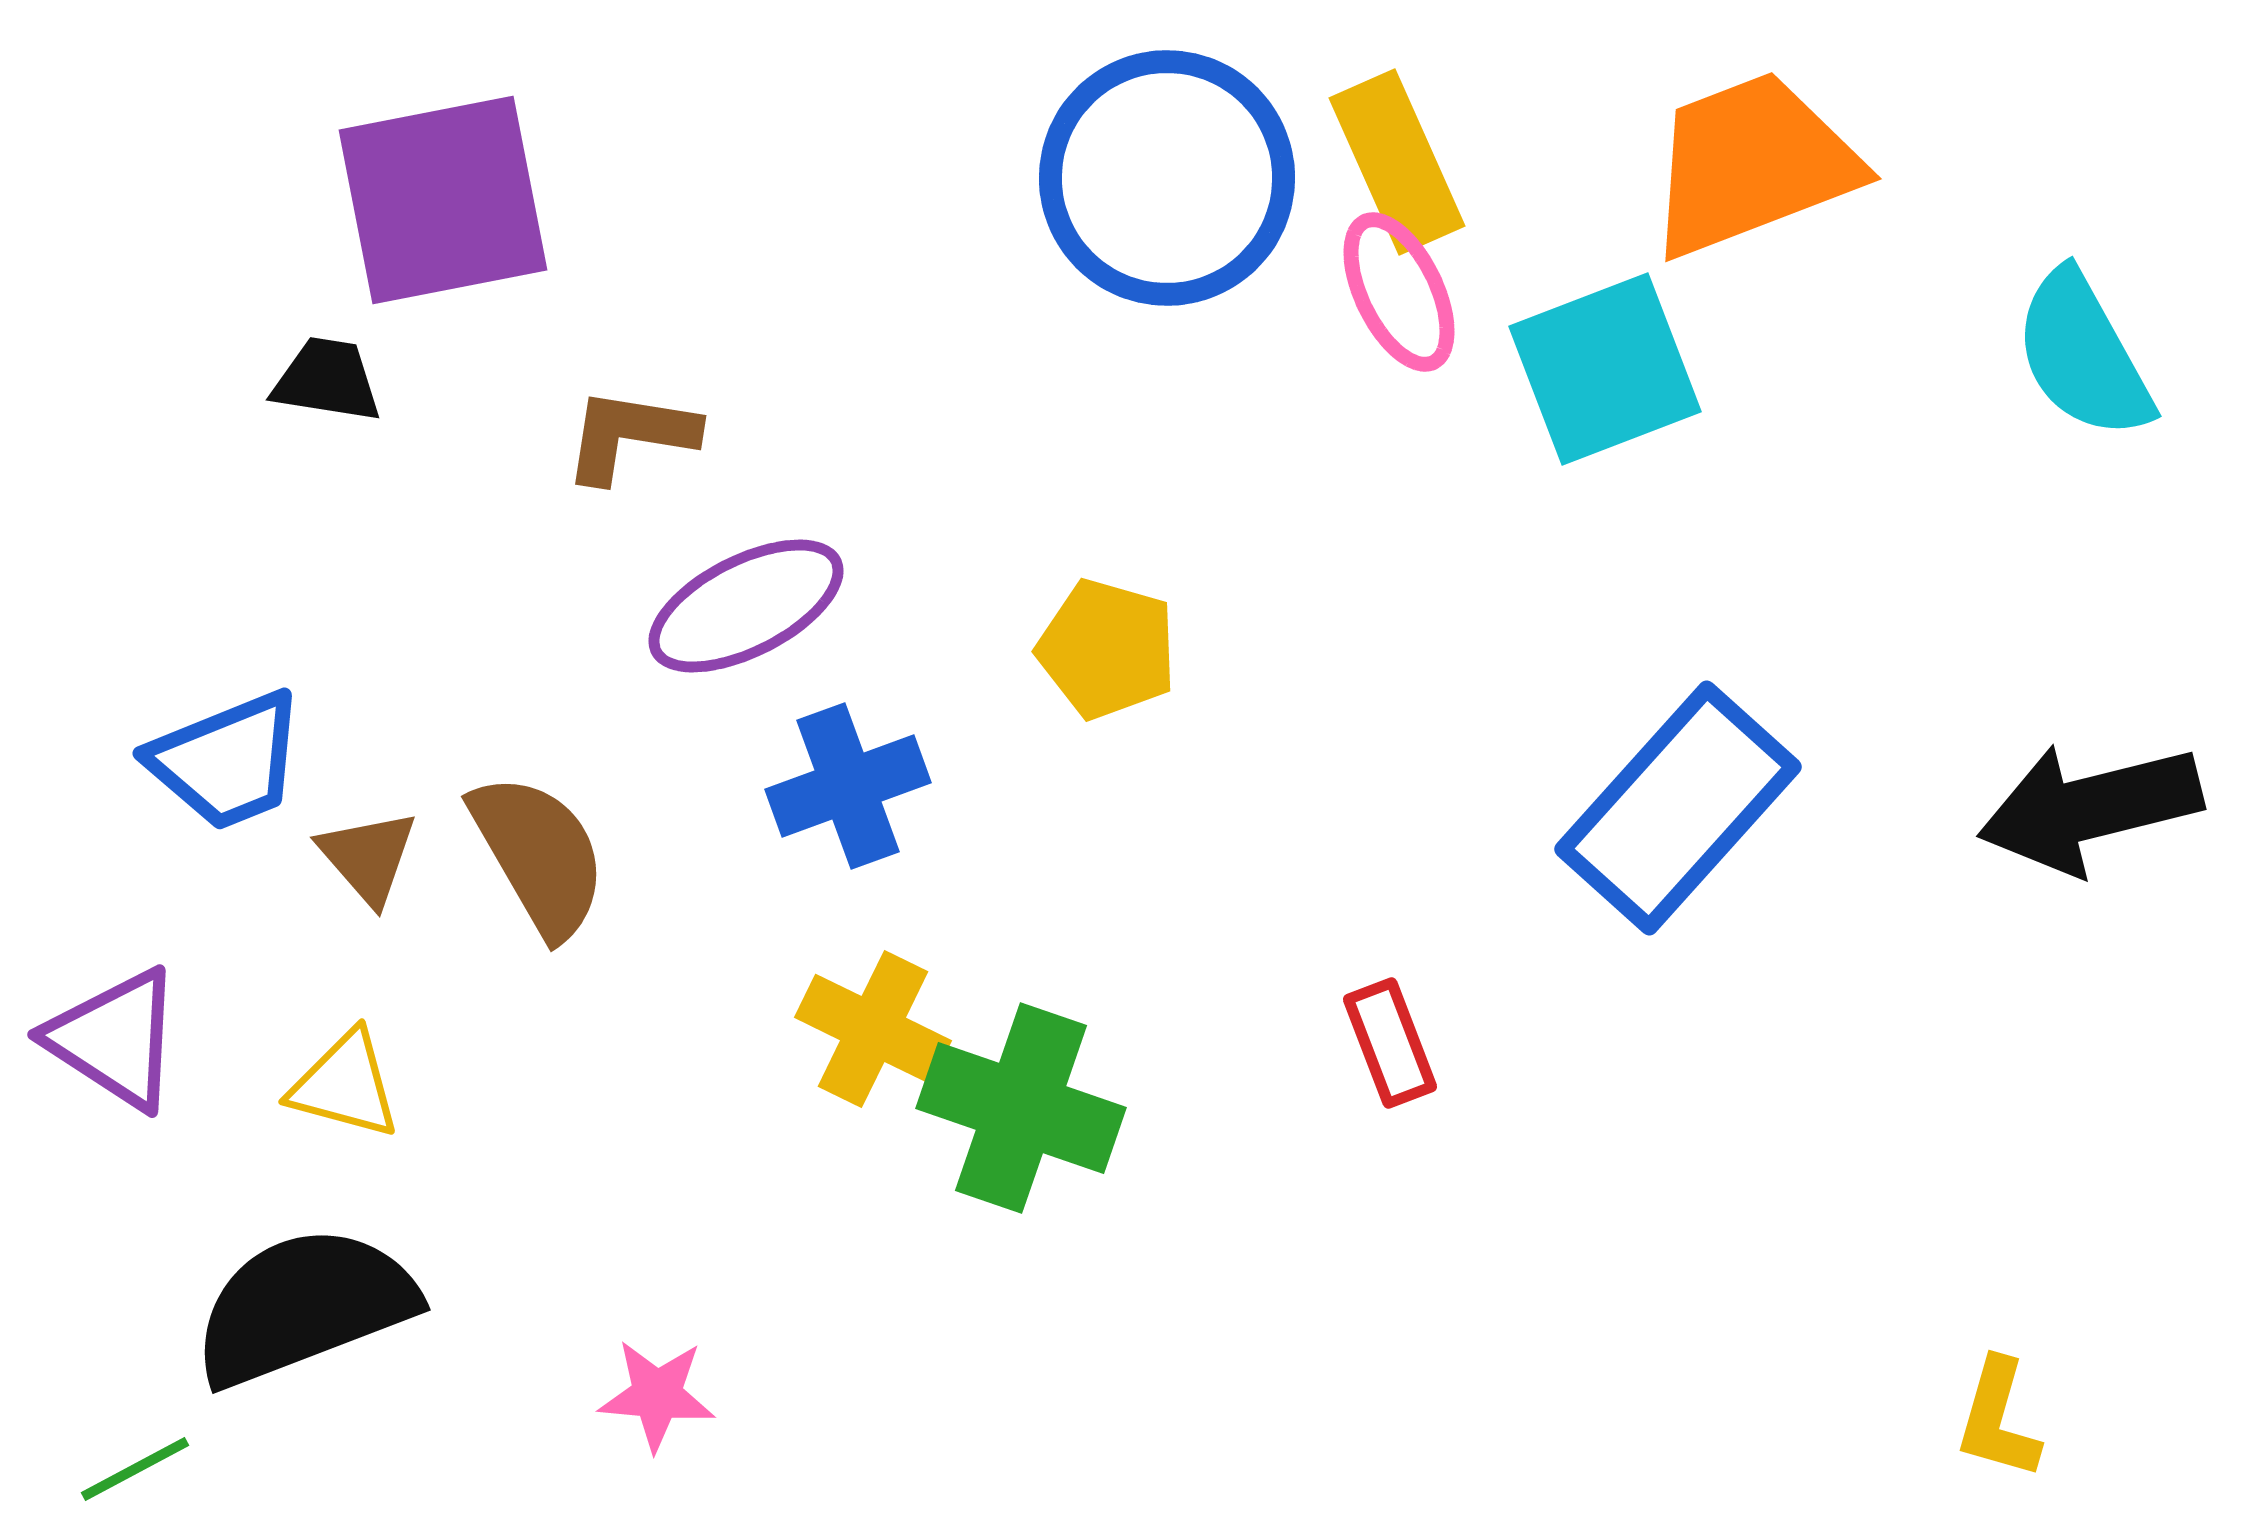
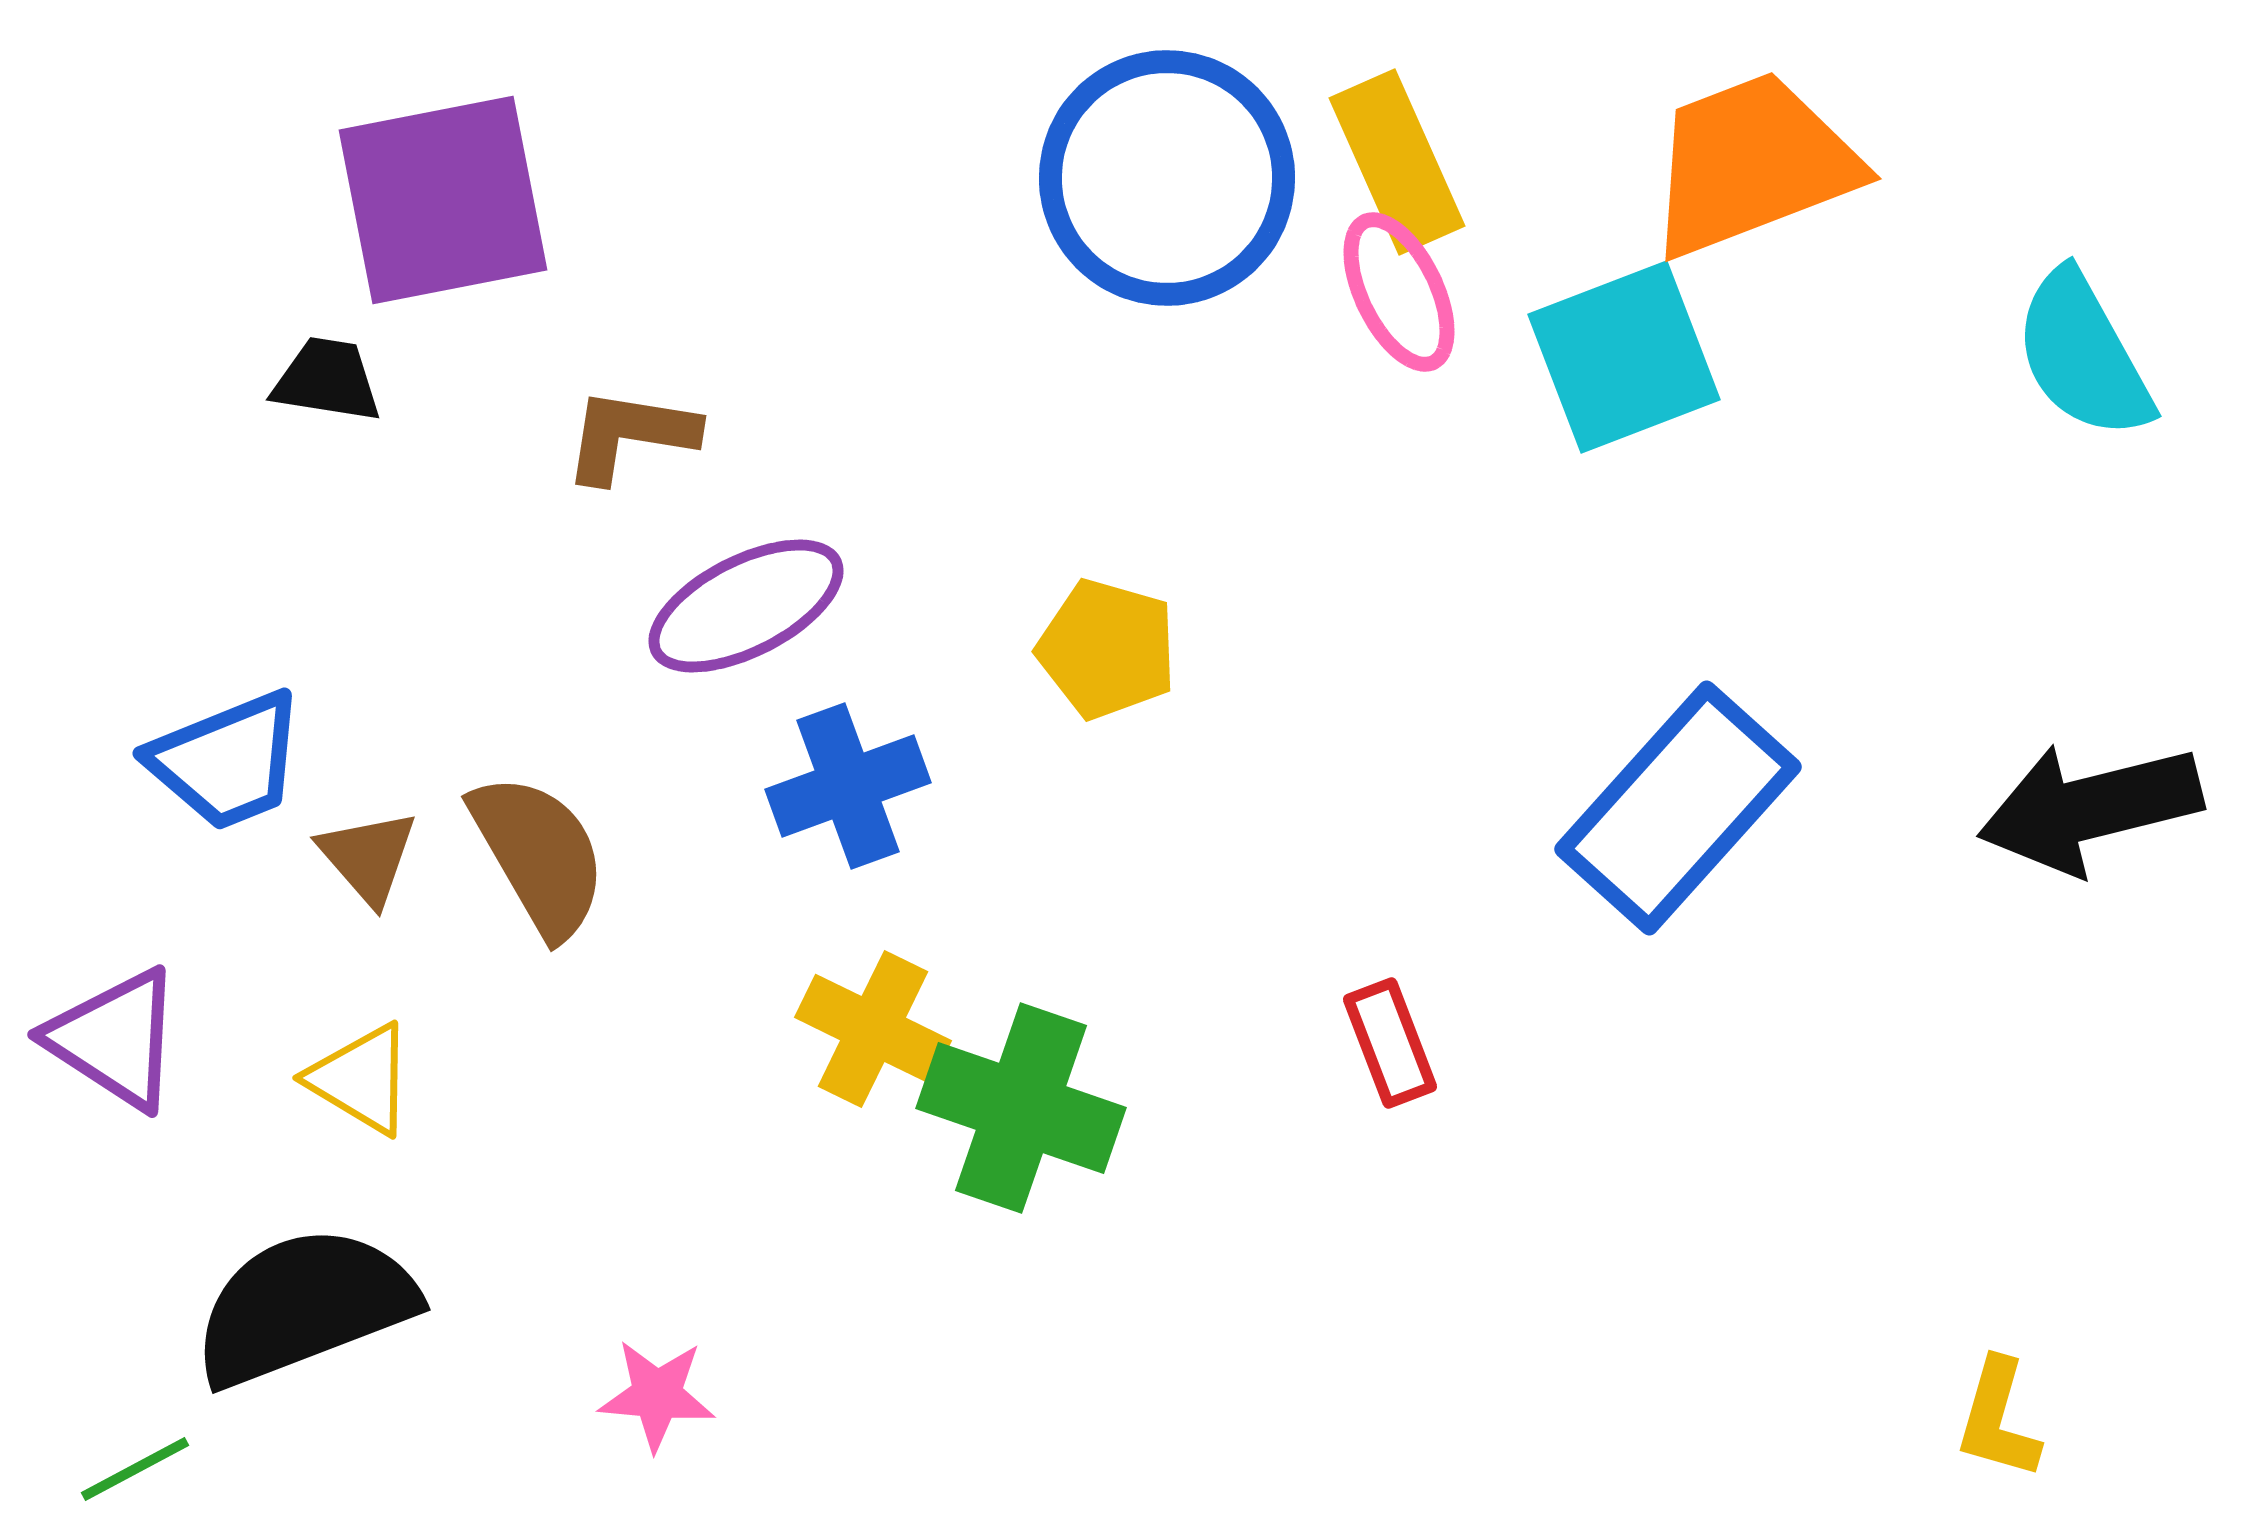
cyan square: moved 19 px right, 12 px up
yellow triangle: moved 16 px right, 6 px up; rotated 16 degrees clockwise
